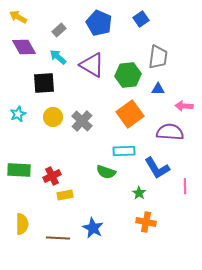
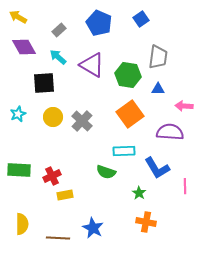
green hexagon: rotated 15 degrees clockwise
